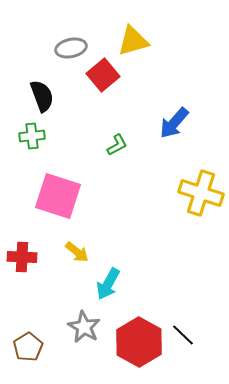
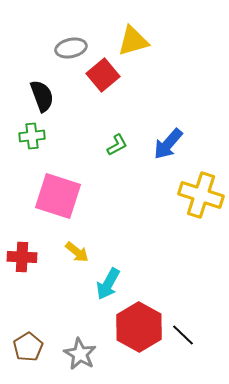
blue arrow: moved 6 px left, 21 px down
yellow cross: moved 2 px down
gray star: moved 4 px left, 27 px down
red hexagon: moved 15 px up
